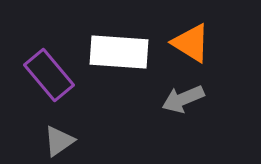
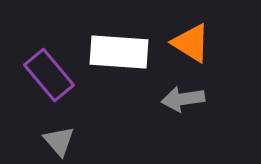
gray arrow: rotated 15 degrees clockwise
gray triangle: rotated 36 degrees counterclockwise
